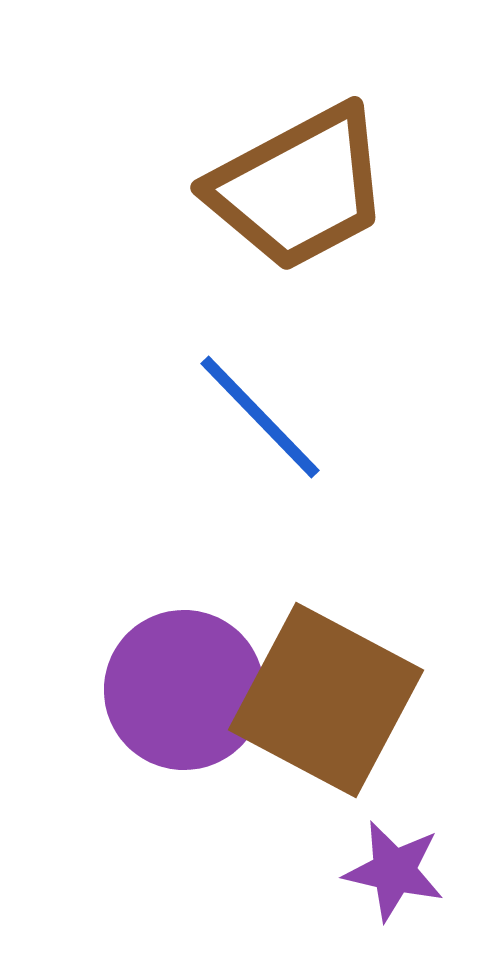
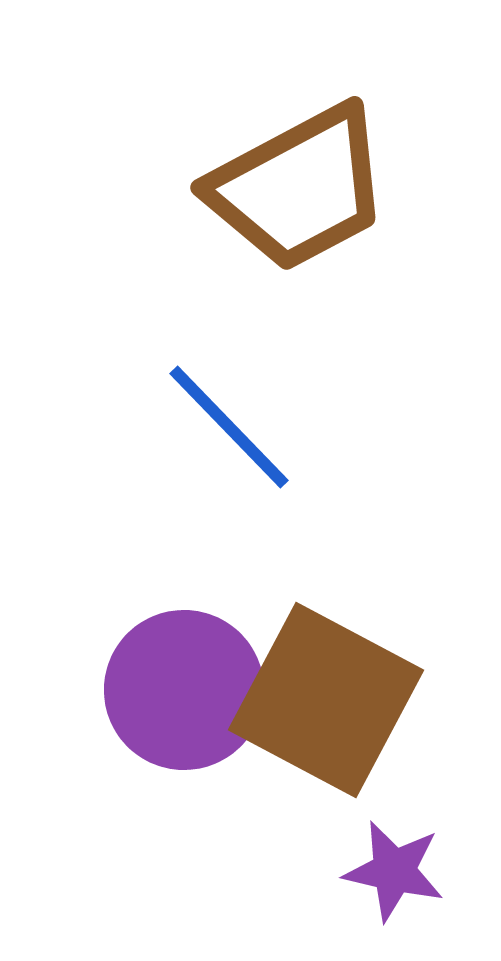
blue line: moved 31 px left, 10 px down
